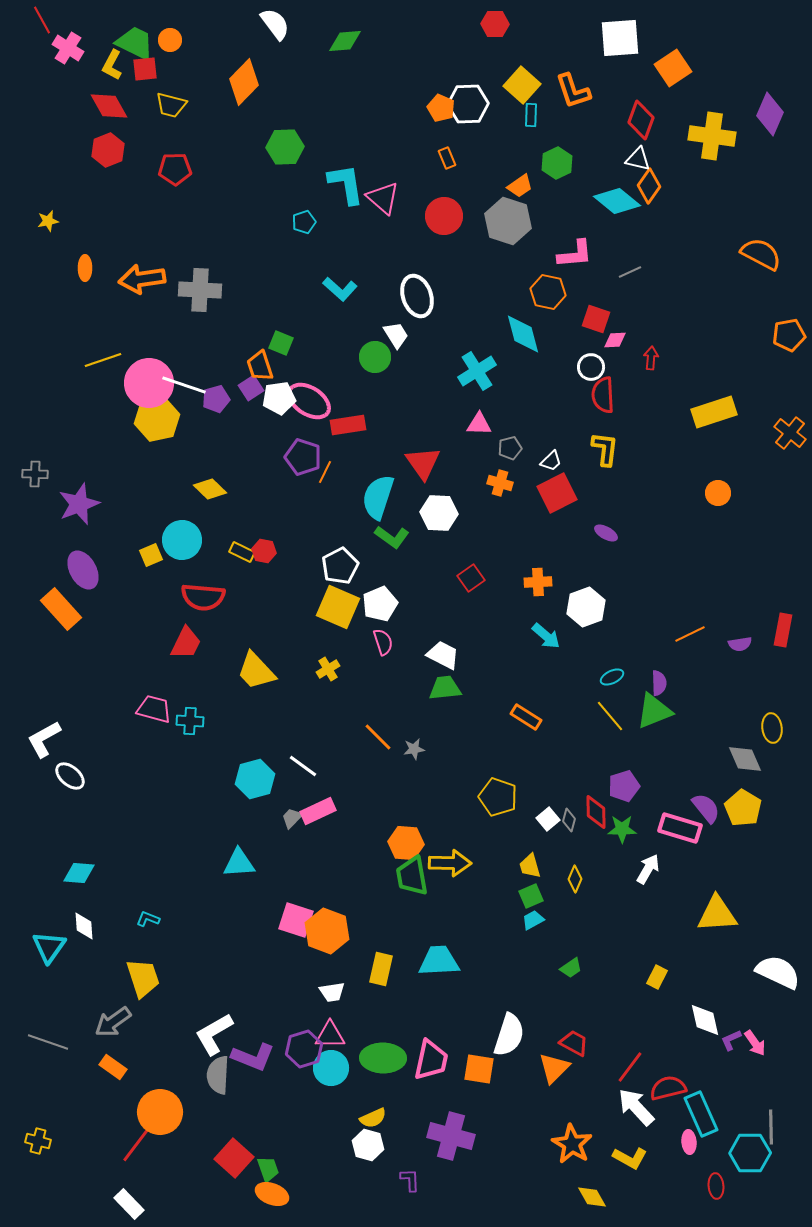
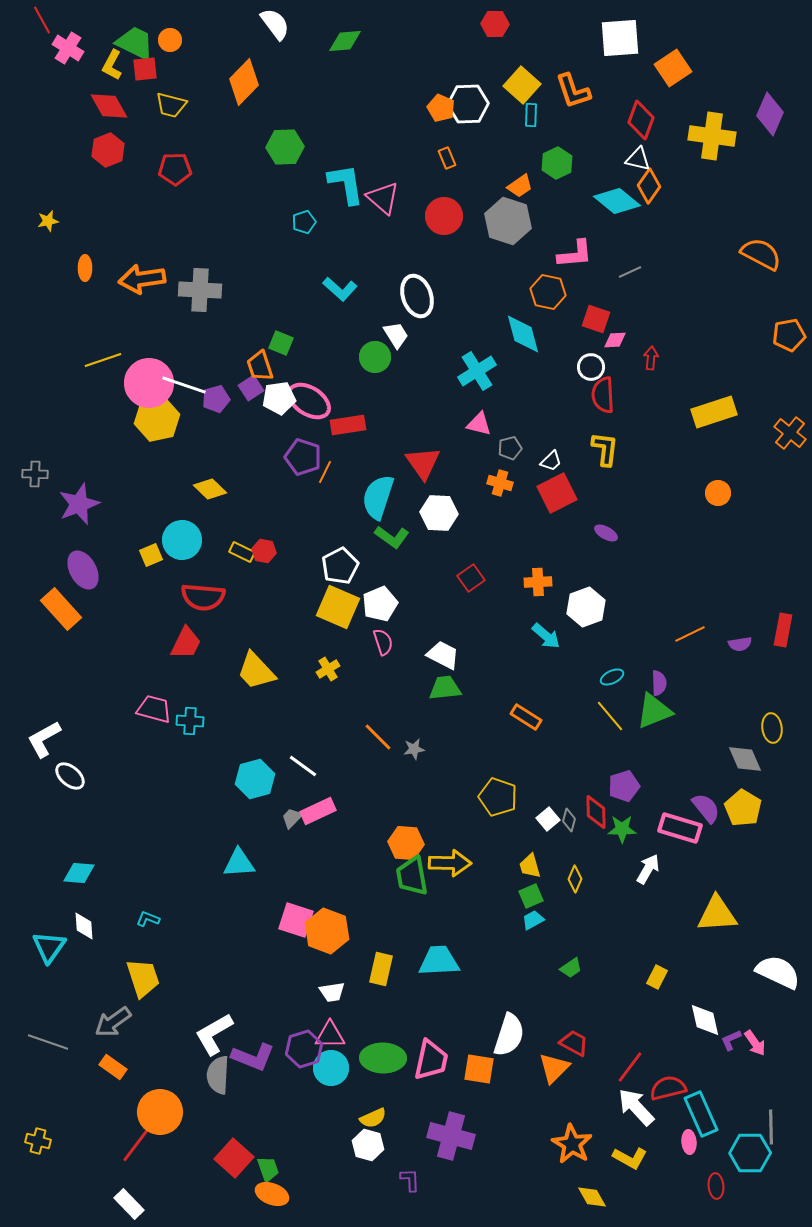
pink triangle at (479, 424): rotated 12 degrees clockwise
